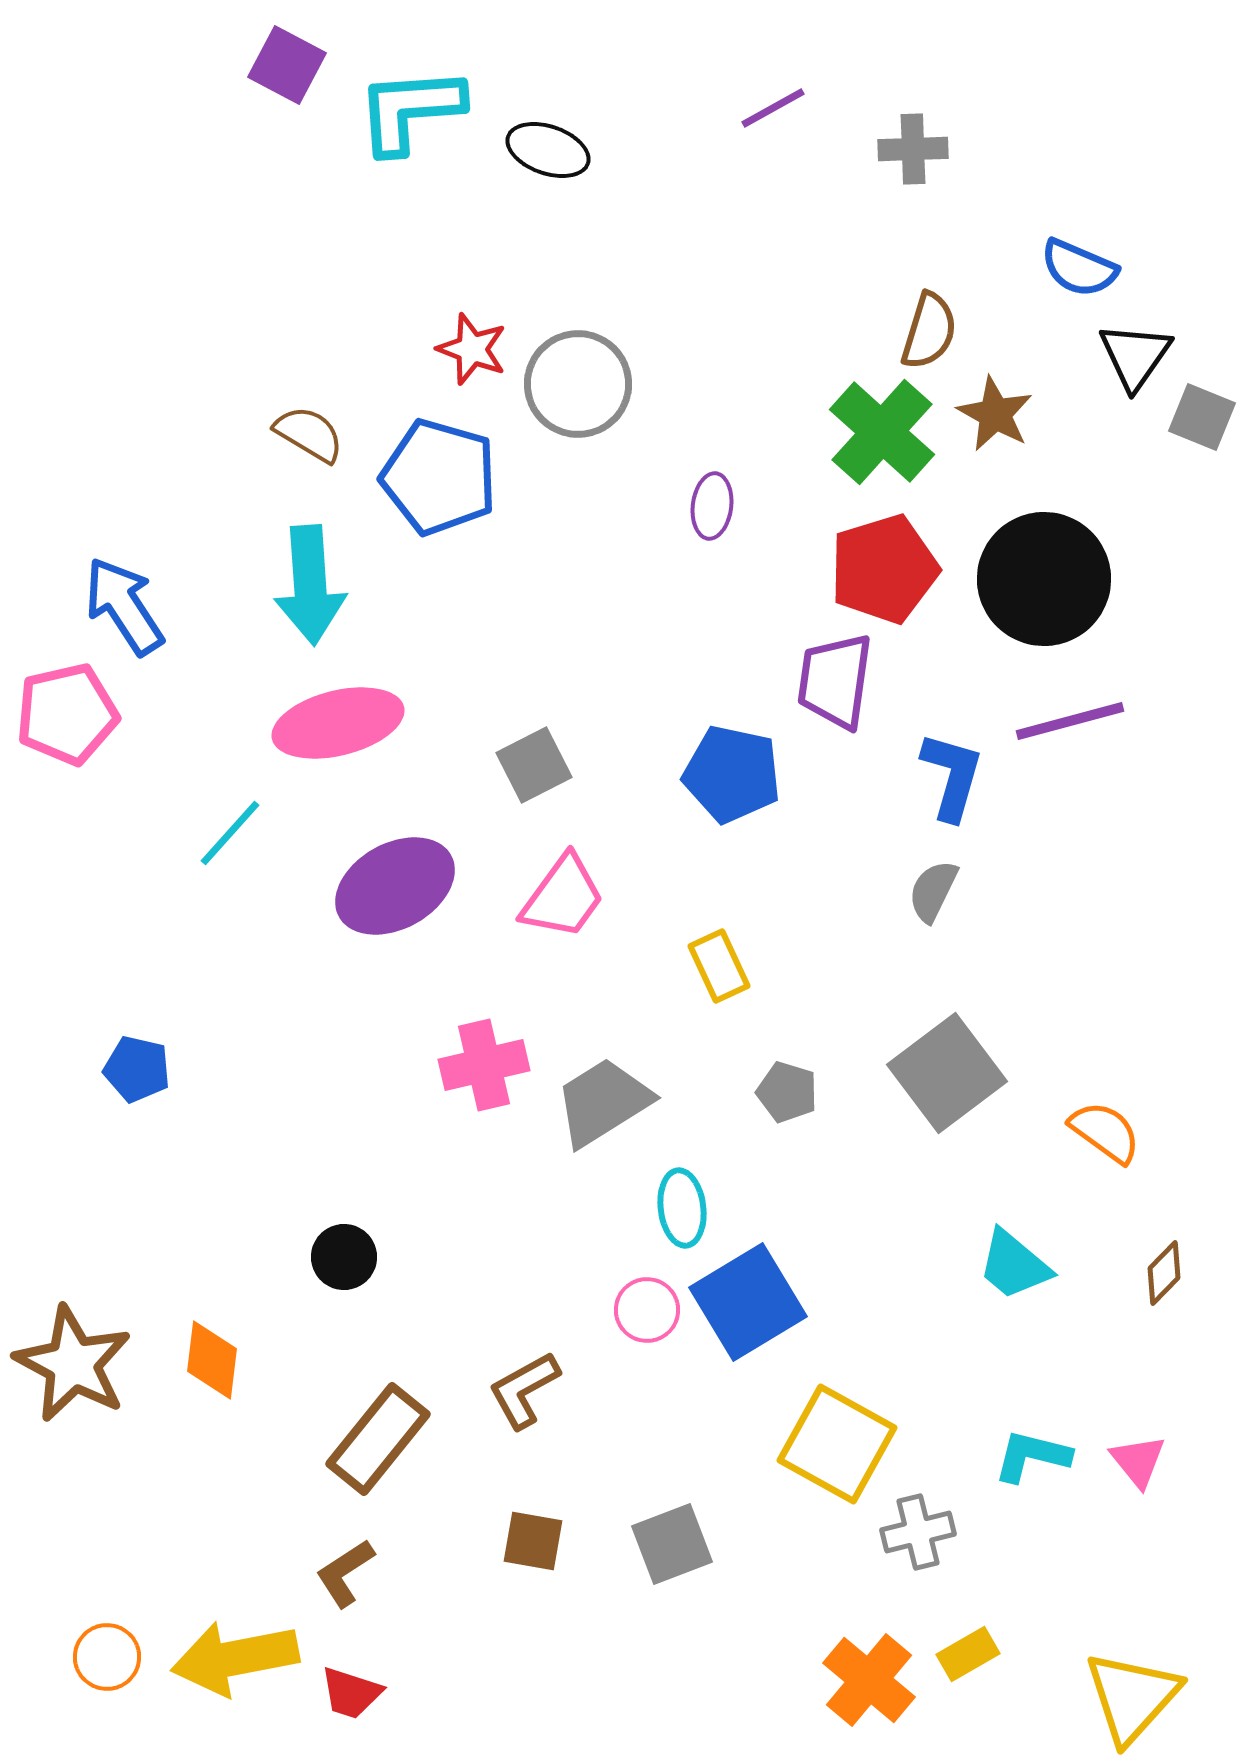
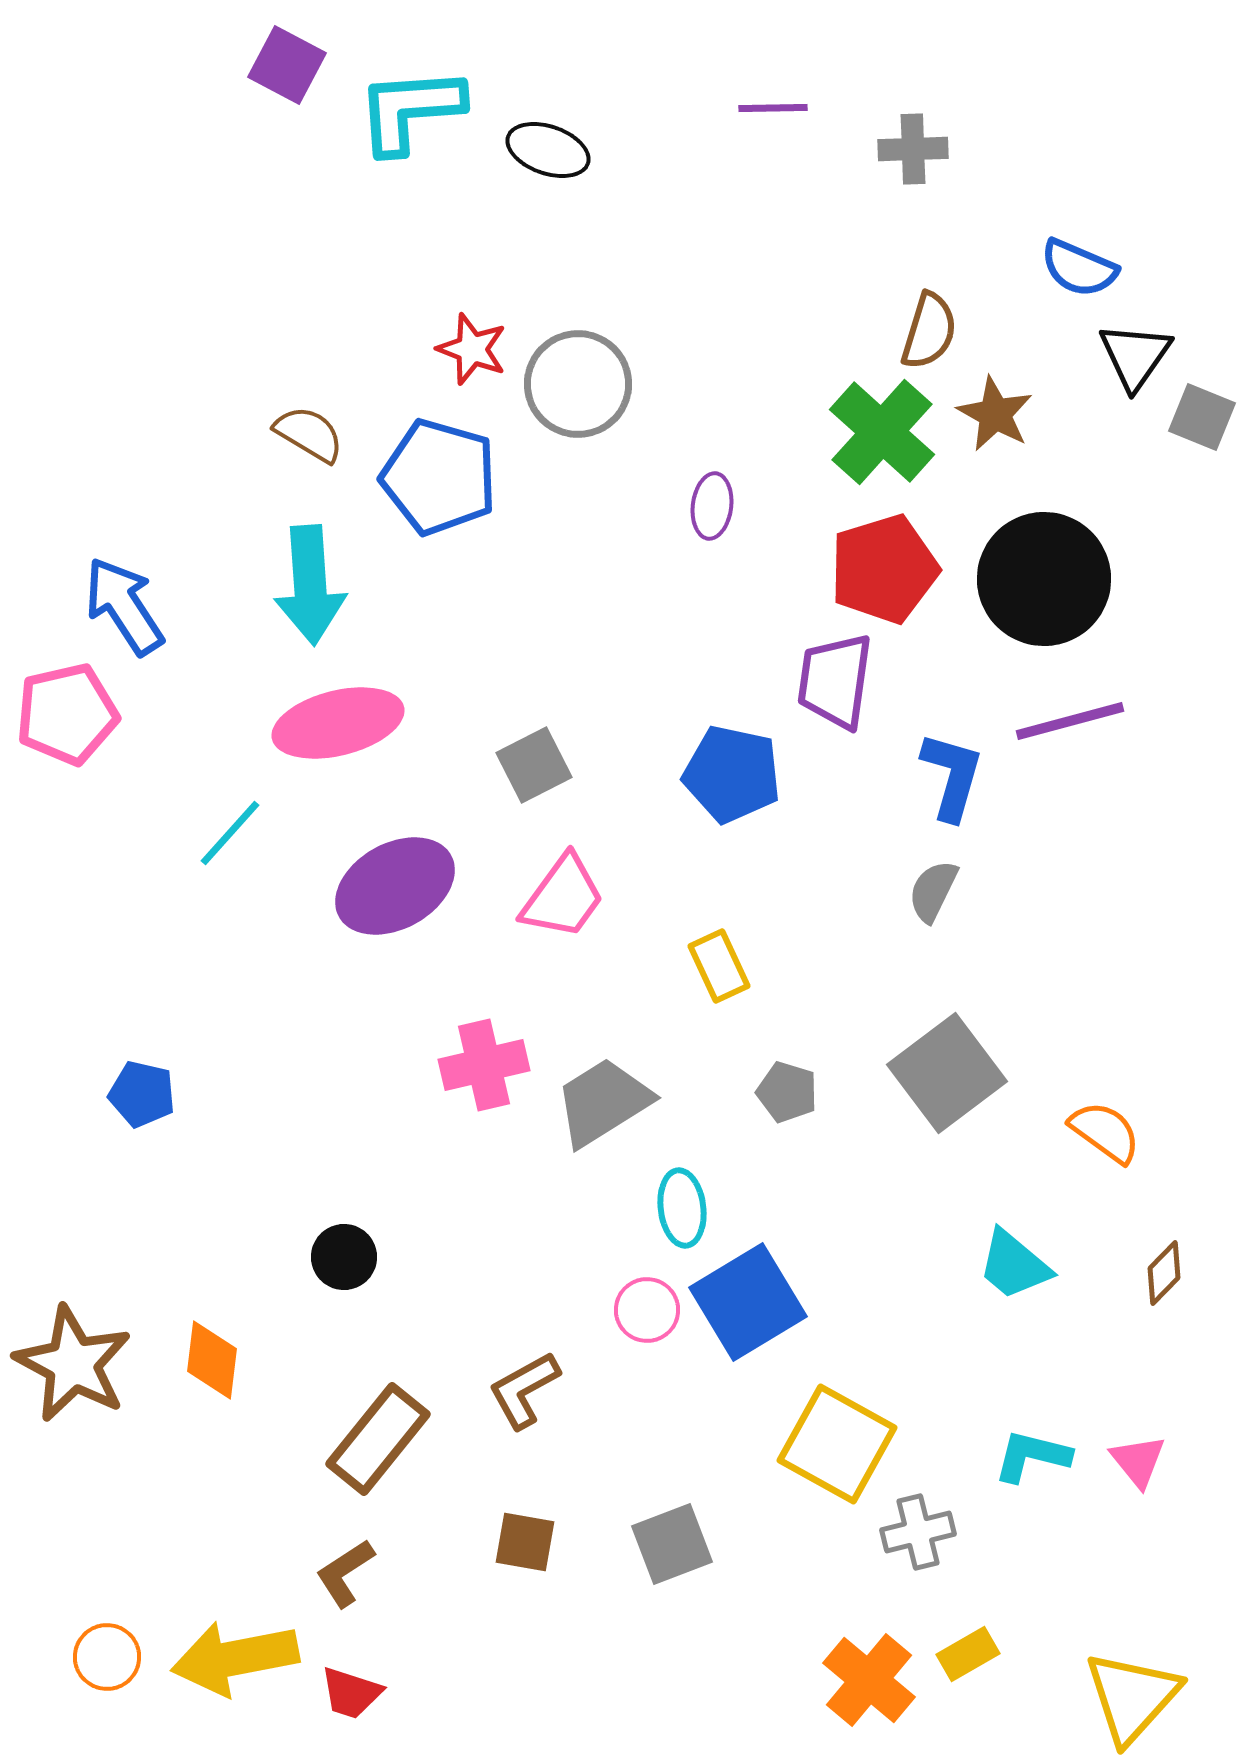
purple line at (773, 108): rotated 28 degrees clockwise
blue pentagon at (137, 1069): moved 5 px right, 25 px down
brown square at (533, 1541): moved 8 px left, 1 px down
